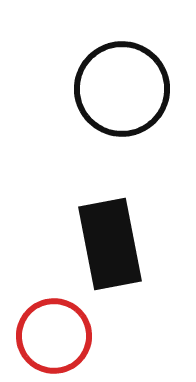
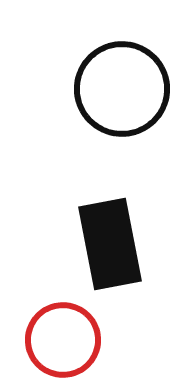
red circle: moved 9 px right, 4 px down
